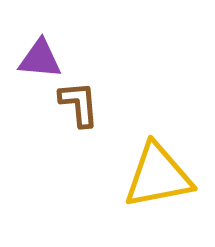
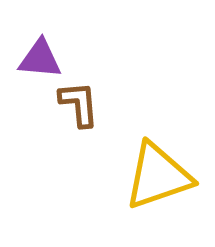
yellow triangle: rotated 8 degrees counterclockwise
